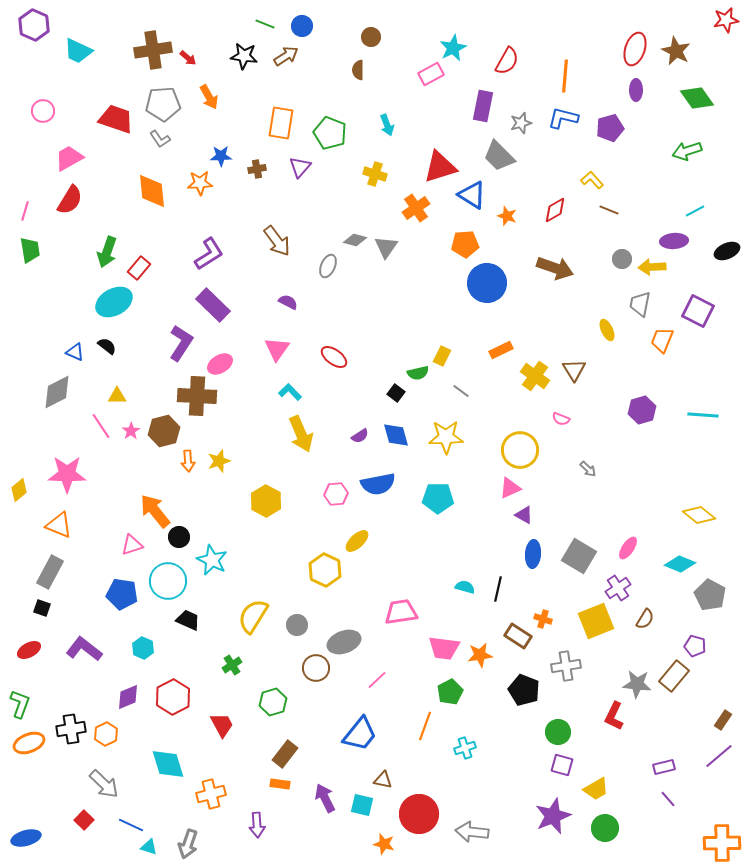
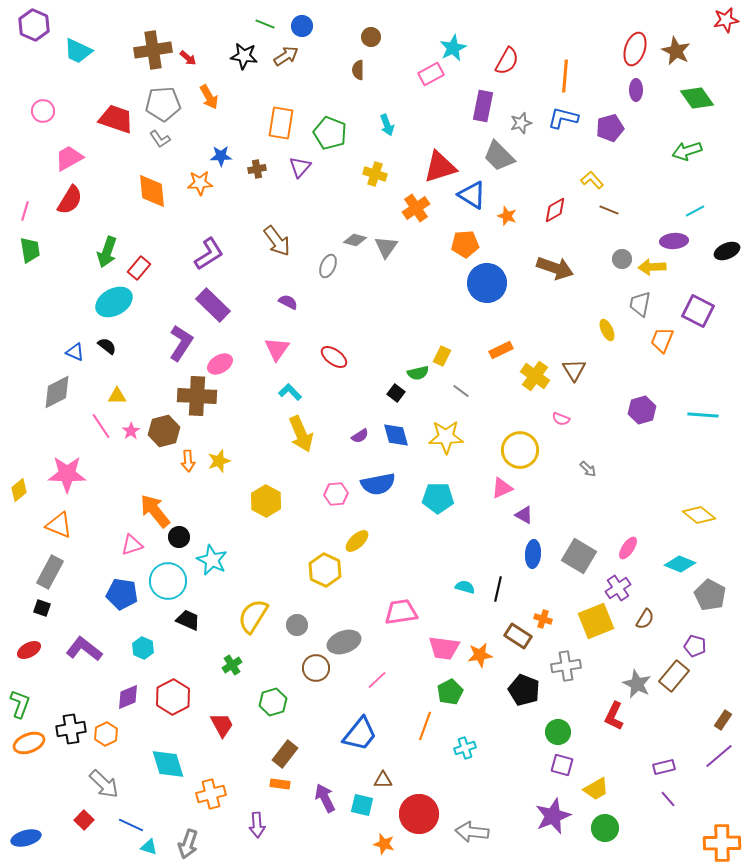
pink triangle at (510, 488): moved 8 px left
gray star at (637, 684): rotated 20 degrees clockwise
brown triangle at (383, 780): rotated 12 degrees counterclockwise
